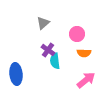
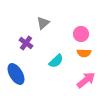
pink circle: moved 4 px right
purple cross: moved 22 px left, 7 px up
cyan semicircle: moved 1 px right; rotated 126 degrees counterclockwise
blue ellipse: rotated 25 degrees counterclockwise
